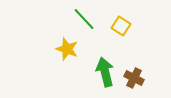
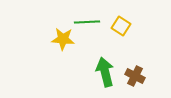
green line: moved 3 px right, 3 px down; rotated 50 degrees counterclockwise
yellow star: moved 4 px left, 10 px up; rotated 15 degrees counterclockwise
brown cross: moved 1 px right, 2 px up
